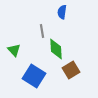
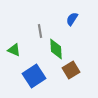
blue semicircle: moved 10 px right, 7 px down; rotated 24 degrees clockwise
gray line: moved 2 px left
green triangle: rotated 24 degrees counterclockwise
blue square: rotated 25 degrees clockwise
